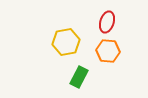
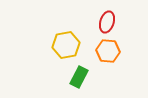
yellow hexagon: moved 3 px down
